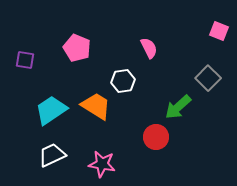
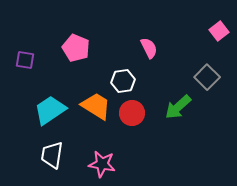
pink square: rotated 30 degrees clockwise
pink pentagon: moved 1 px left
gray square: moved 1 px left, 1 px up
cyan trapezoid: moved 1 px left
red circle: moved 24 px left, 24 px up
white trapezoid: rotated 56 degrees counterclockwise
